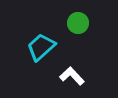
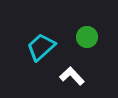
green circle: moved 9 px right, 14 px down
